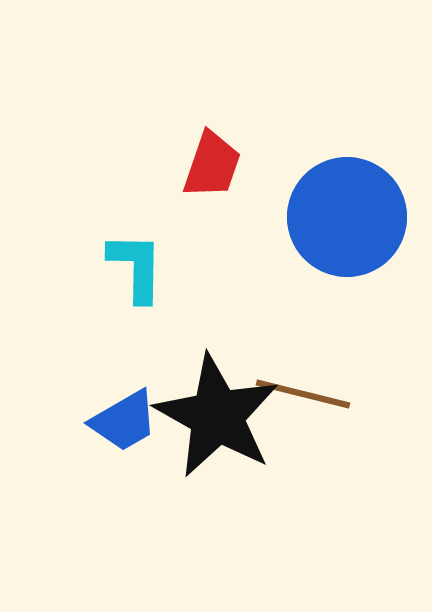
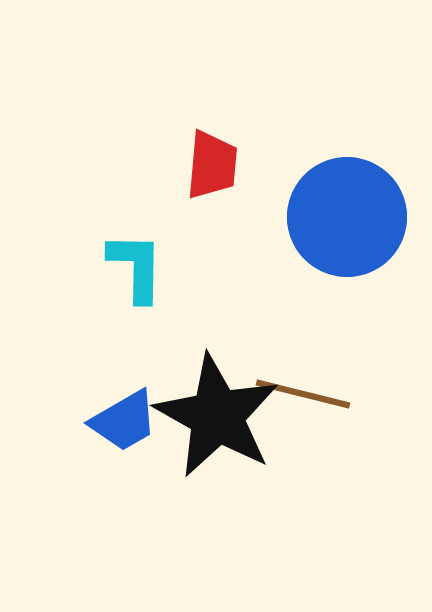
red trapezoid: rotated 14 degrees counterclockwise
